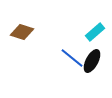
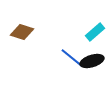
black ellipse: rotated 45 degrees clockwise
